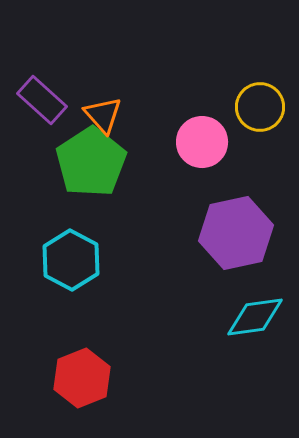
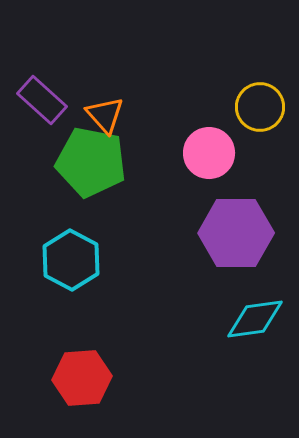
orange triangle: moved 2 px right
pink circle: moved 7 px right, 11 px down
green pentagon: rotated 28 degrees counterclockwise
purple hexagon: rotated 12 degrees clockwise
cyan diamond: moved 2 px down
red hexagon: rotated 18 degrees clockwise
